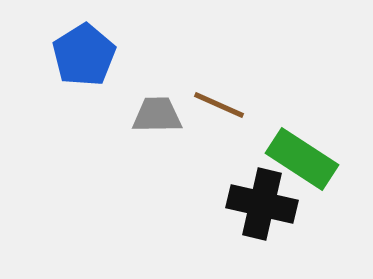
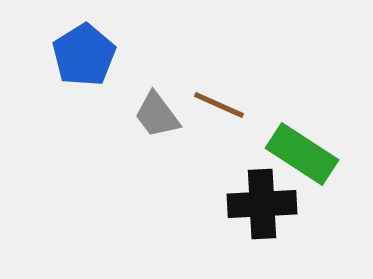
gray trapezoid: rotated 126 degrees counterclockwise
green rectangle: moved 5 px up
black cross: rotated 16 degrees counterclockwise
